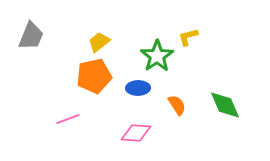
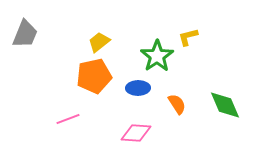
gray trapezoid: moved 6 px left, 2 px up
orange semicircle: moved 1 px up
